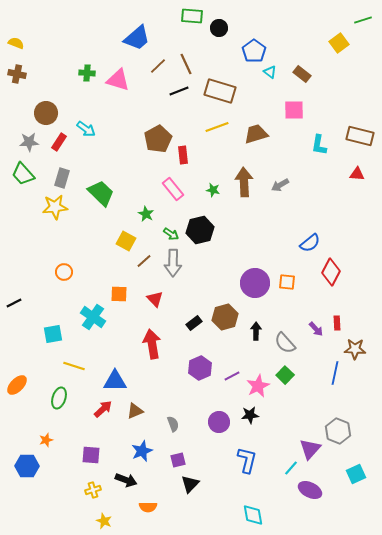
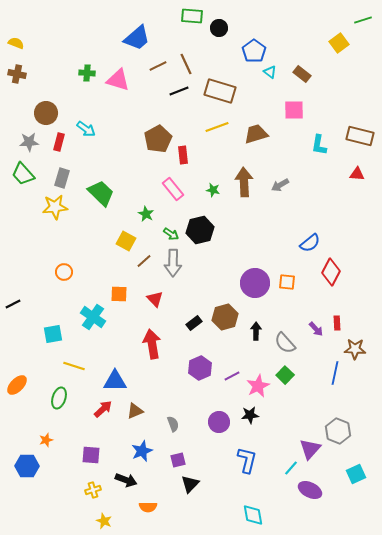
brown line at (158, 66): rotated 18 degrees clockwise
red rectangle at (59, 142): rotated 18 degrees counterclockwise
black line at (14, 303): moved 1 px left, 1 px down
